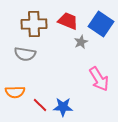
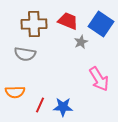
red line: rotated 70 degrees clockwise
